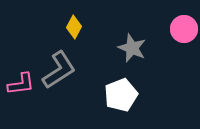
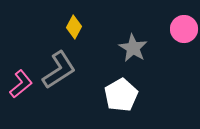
gray star: moved 1 px right; rotated 8 degrees clockwise
pink L-shape: rotated 32 degrees counterclockwise
white pentagon: rotated 8 degrees counterclockwise
